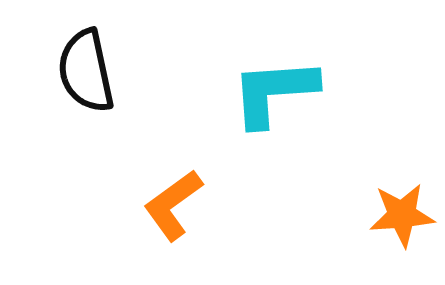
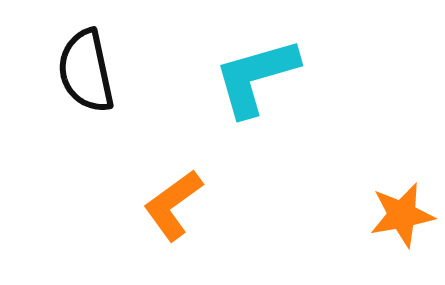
cyan L-shape: moved 18 px left, 15 px up; rotated 12 degrees counterclockwise
orange star: rotated 6 degrees counterclockwise
